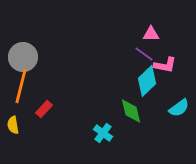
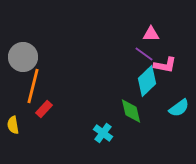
orange line: moved 12 px right
